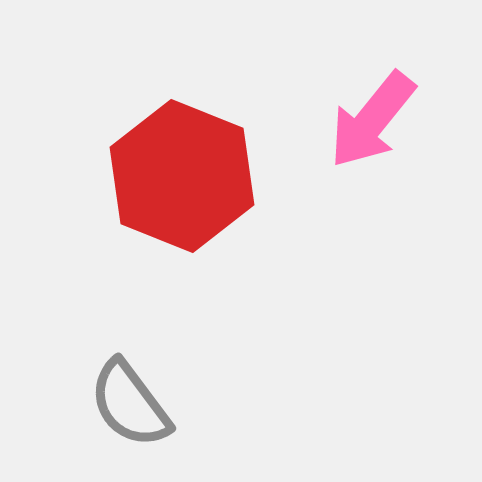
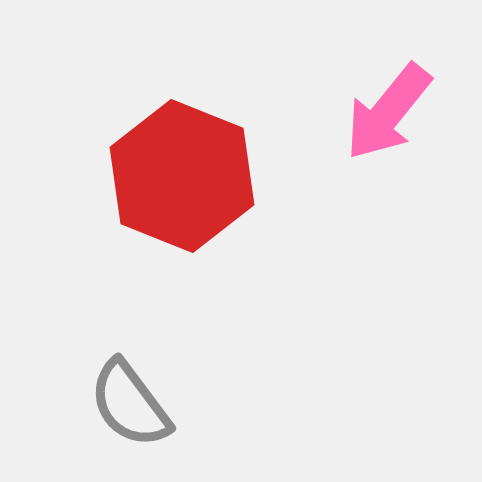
pink arrow: moved 16 px right, 8 px up
